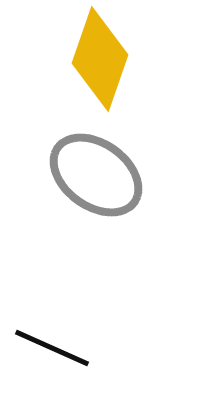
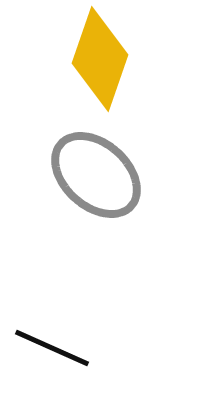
gray ellipse: rotated 6 degrees clockwise
